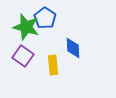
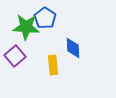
green star: rotated 12 degrees counterclockwise
purple square: moved 8 px left; rotated 15 degrees clockwise
